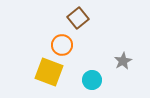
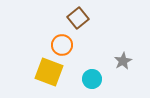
cyan circle: moved 1 px up
